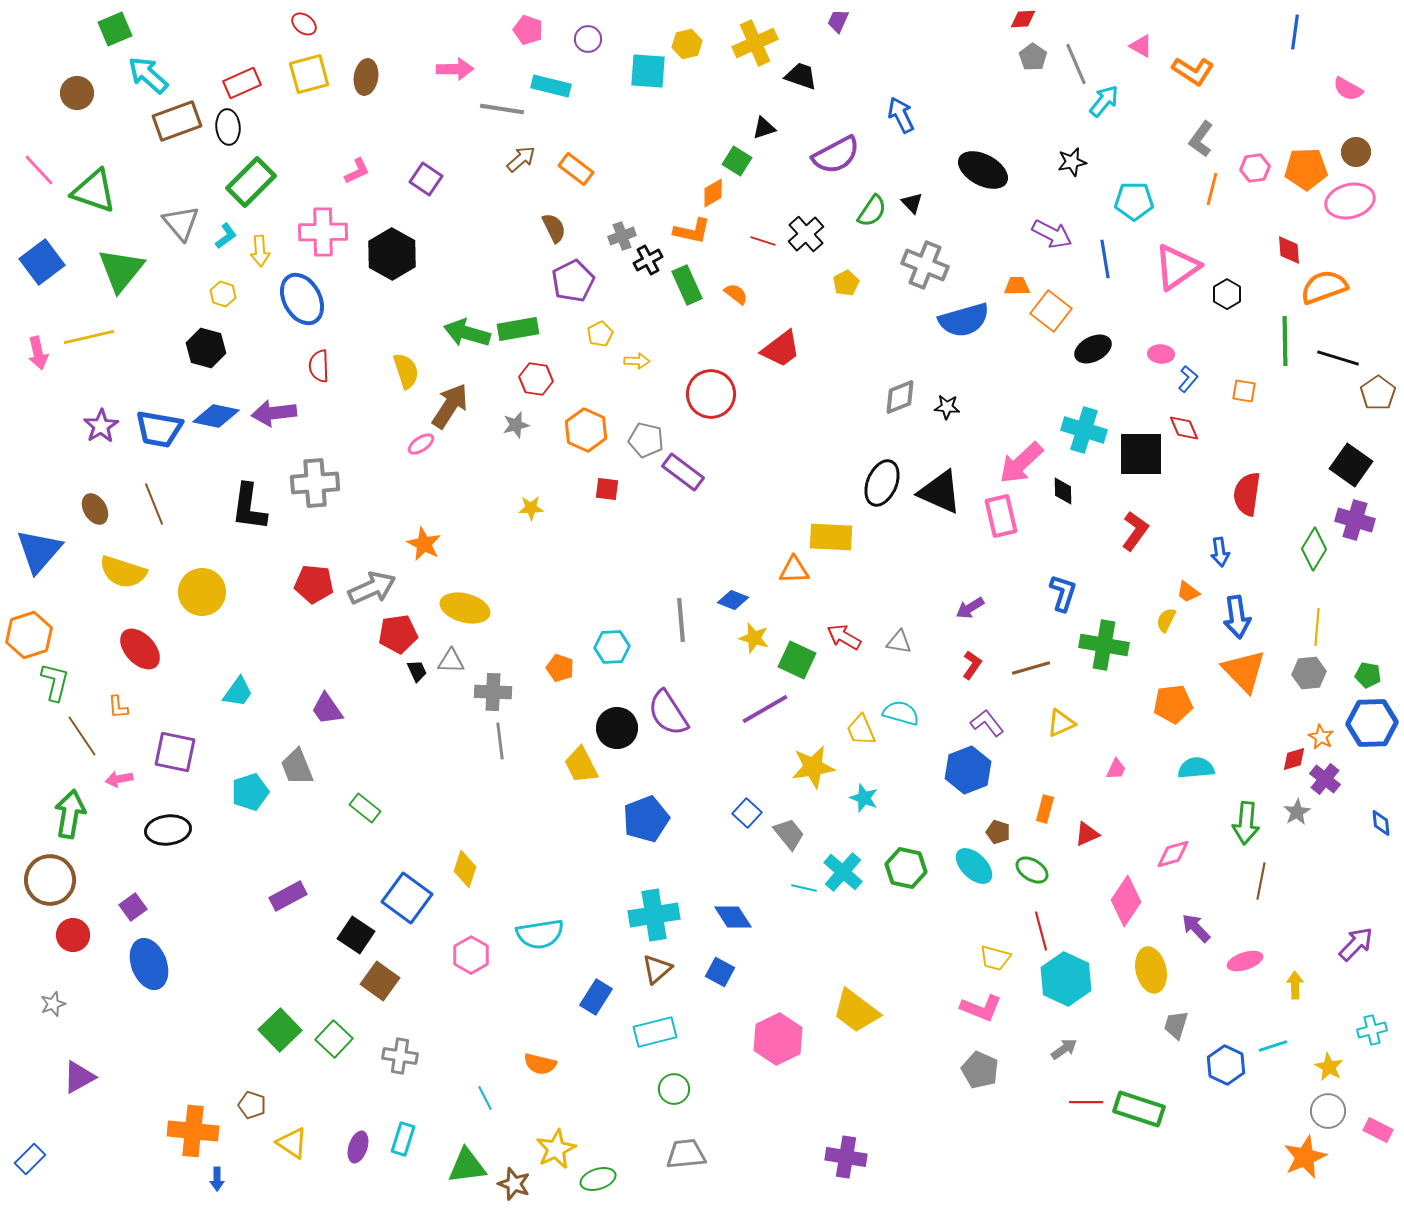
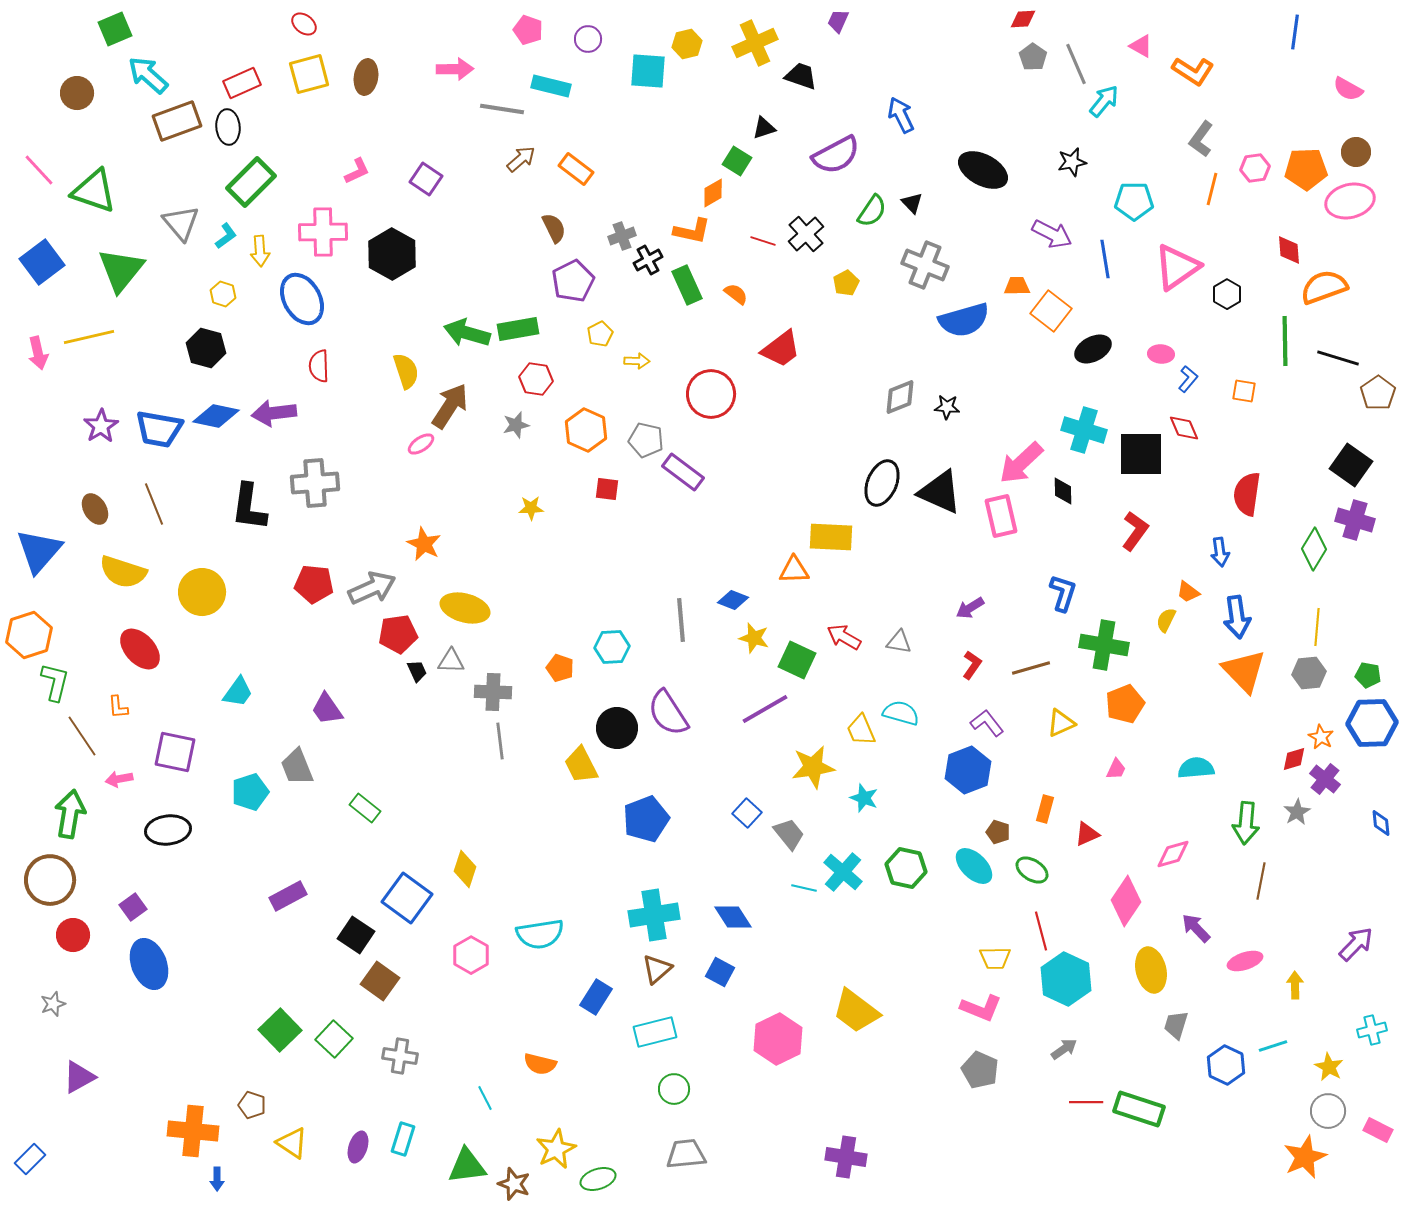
orange pentagon at (1173, 704): moved 48 px left; rotated 15 degrees counterclockwise
yellow trapezoid at (995, 958): rotated 16 degrees counterclockwise
